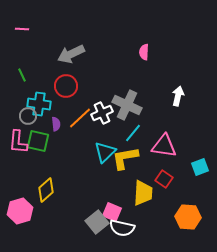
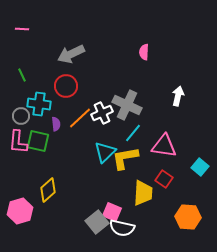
gray circle: moved 7 px left
cyan square: rotated 30 degrees counterclockwise
yellow diamond: moved 2 px right
